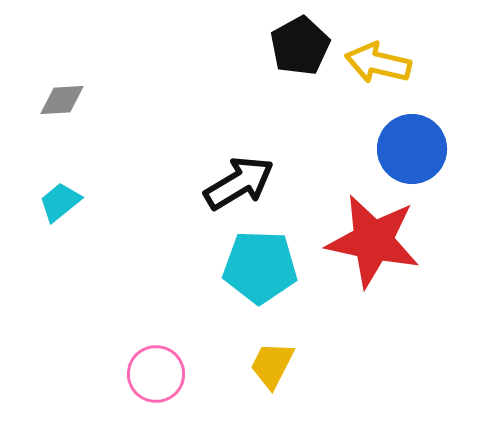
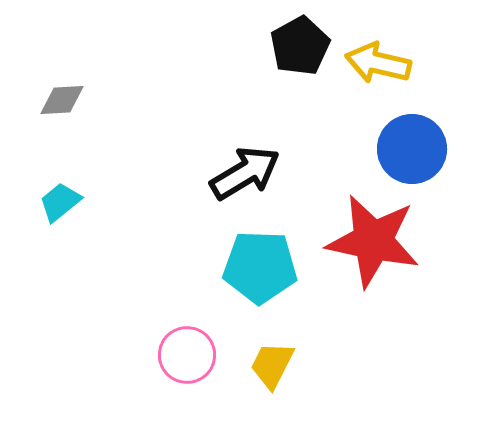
black arrow: moved 6 px right, 10 px up
pink circle: moved 31 px right, 19 px up
